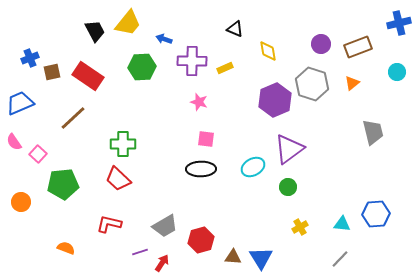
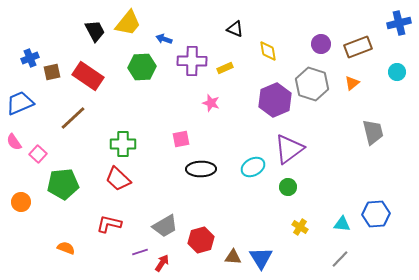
pink star at (199, 102): moved 12 px right, 1 px down
pink square at (206, 139): moved 25 px left; rotated 18 degrees counterclockwise
yellow cross at (300, 227): rotated 28 degrees counterclockwise
